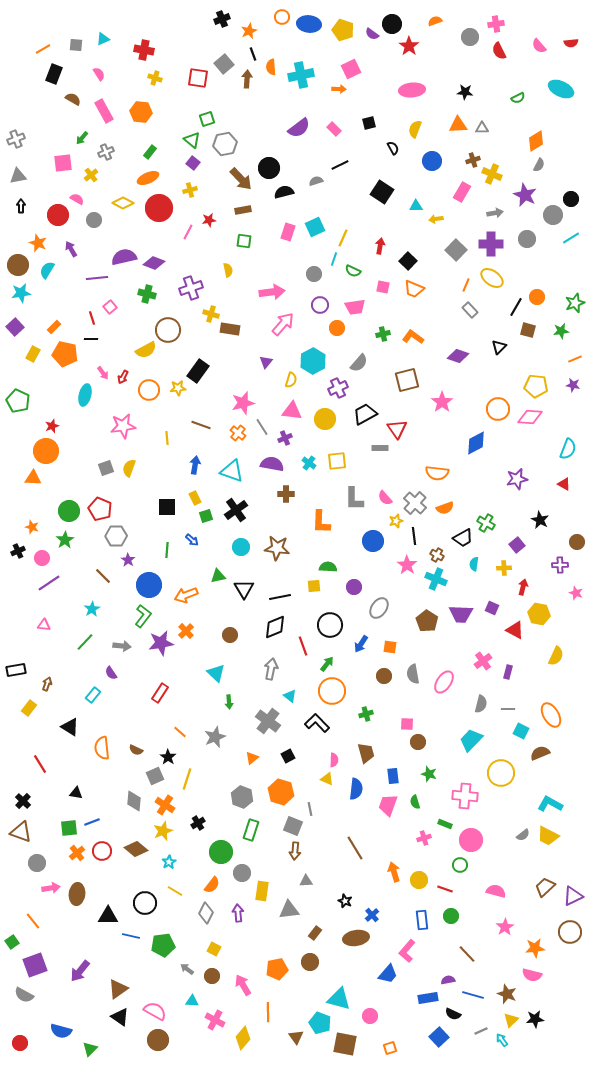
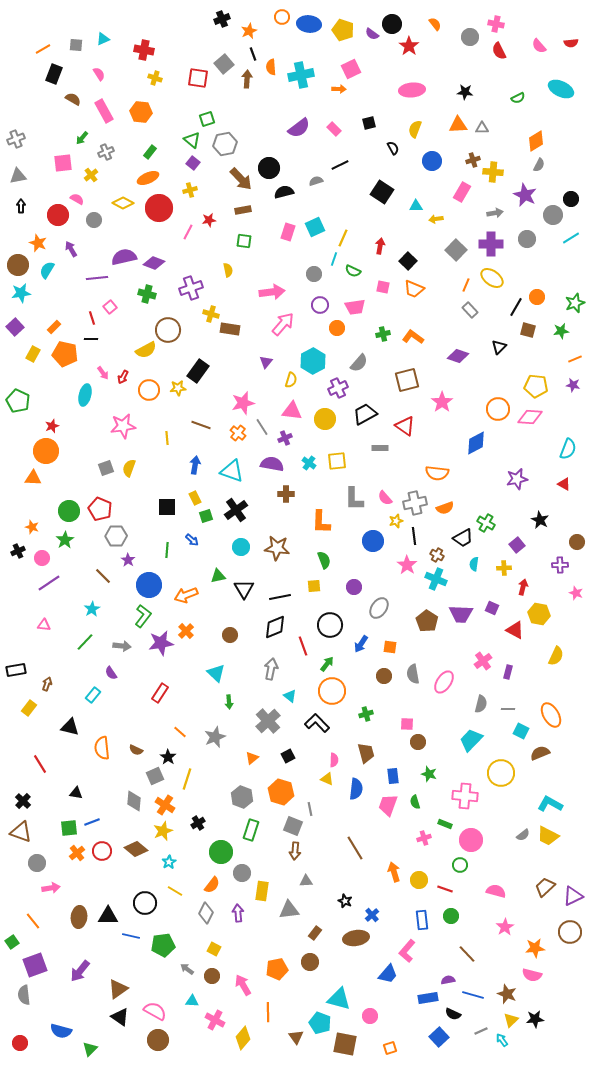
orange semicircle at (435, 21): moved 3 px down; rotated 72 degrees clockwise
pink cross at (496, 24): rotated 21 degrees clockwise
yellow cross at (492, 174): moved 1 px right, 2 px up; rotated 18 degrees counterclockwise
red triangle at (397, 429): moved 8 px right, 3 px up; rotated 20 degrees counterclockwise
gray cross at (415, 503): rotated 35 degrees clockwise
green semicircle at (328, 567): moved 4 px left, 7 px up; rotated 66 degrees clockwise
gray cross at (268, 721): rotated 10 degrees clockwise
black triangle at (70, 727): rotated 18 degrees counterclockwise
brown ellipse at (77, 894): moved 2 px right, 23 px down
gray semicircle at (24, 995): rotated 54 degrees clockwise
